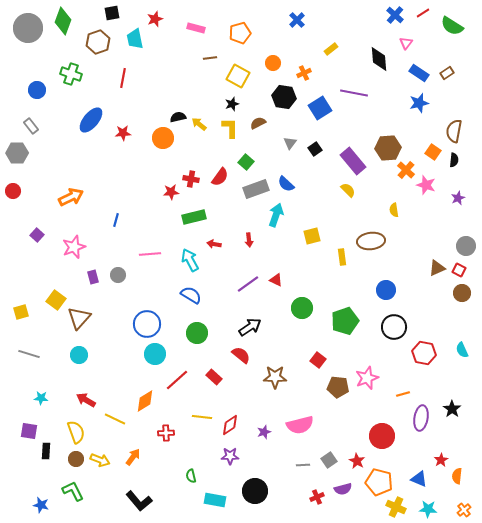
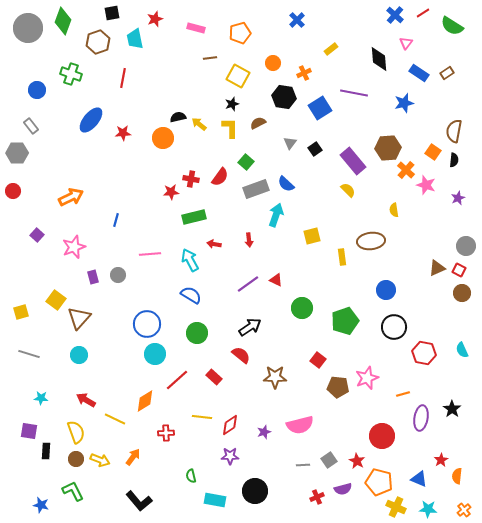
blue star at (419, 103): moved 15 px left
